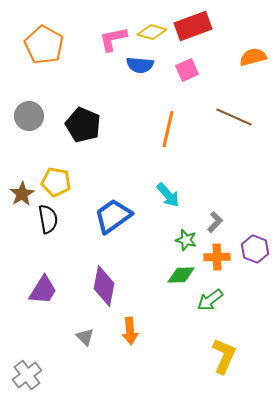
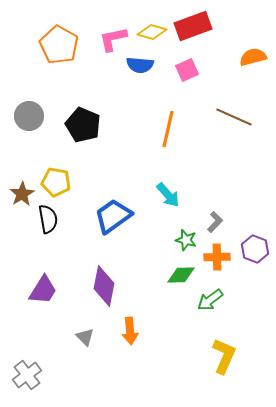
orange pentagon: moved 15 px right
